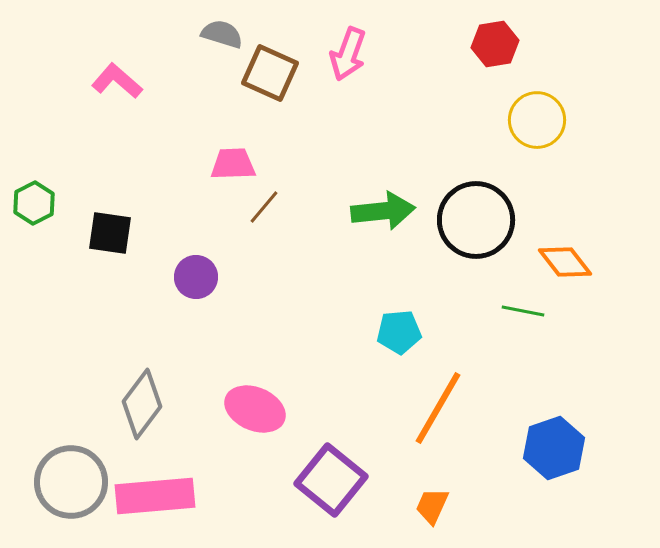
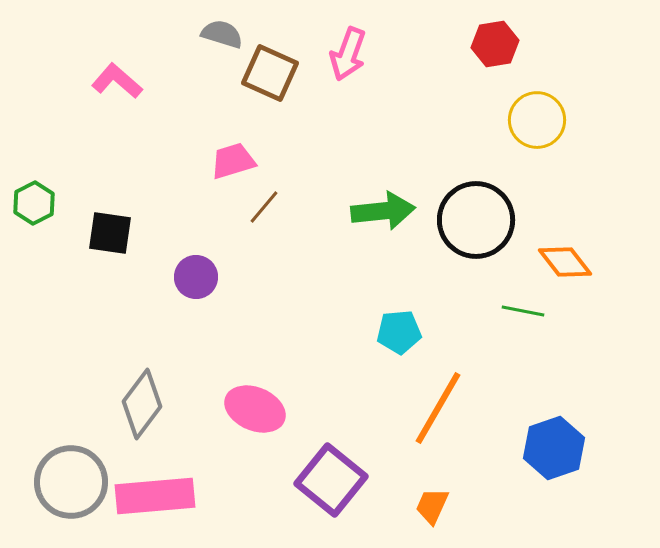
pink trapezoid: moved 3 px up; rotated 15 degrees counterclockwise
